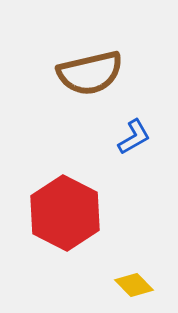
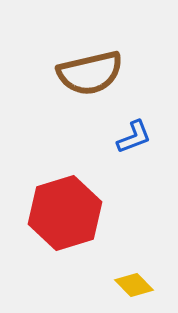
blue L-shape: rotated 9 degrees clockwise
red hexagon: rotated 16 degrees clockwise
